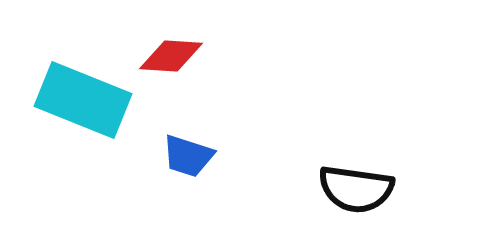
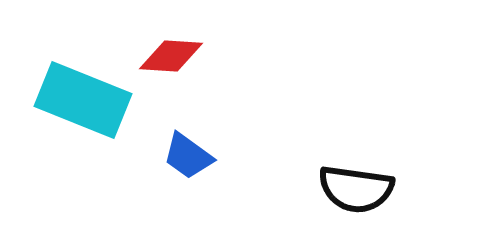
blue trapezoid: rotated 18 degrees clockwise
